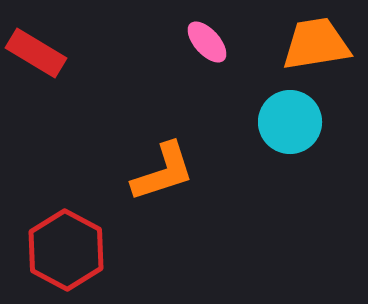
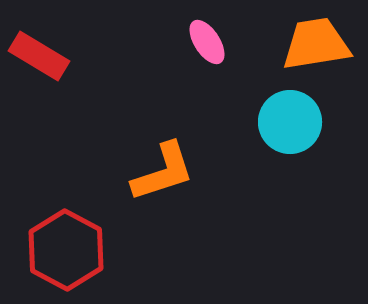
pink ellipse: rotated 9 degrees clockwise
red rectangle: moved 3 px right, 3 px down
